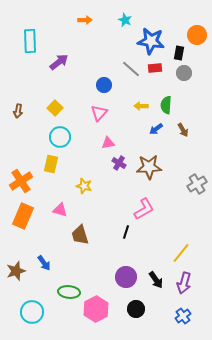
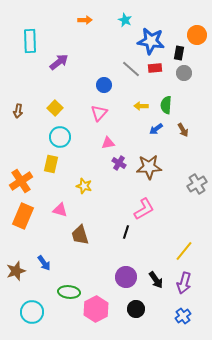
yellow line at (181, 253): moved 3 px right, 2 px up
